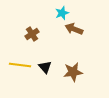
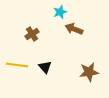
cyan star: moved 2 px left, 1 px up
yellow line: moved 3 px left
brown star: moved 16 px right
